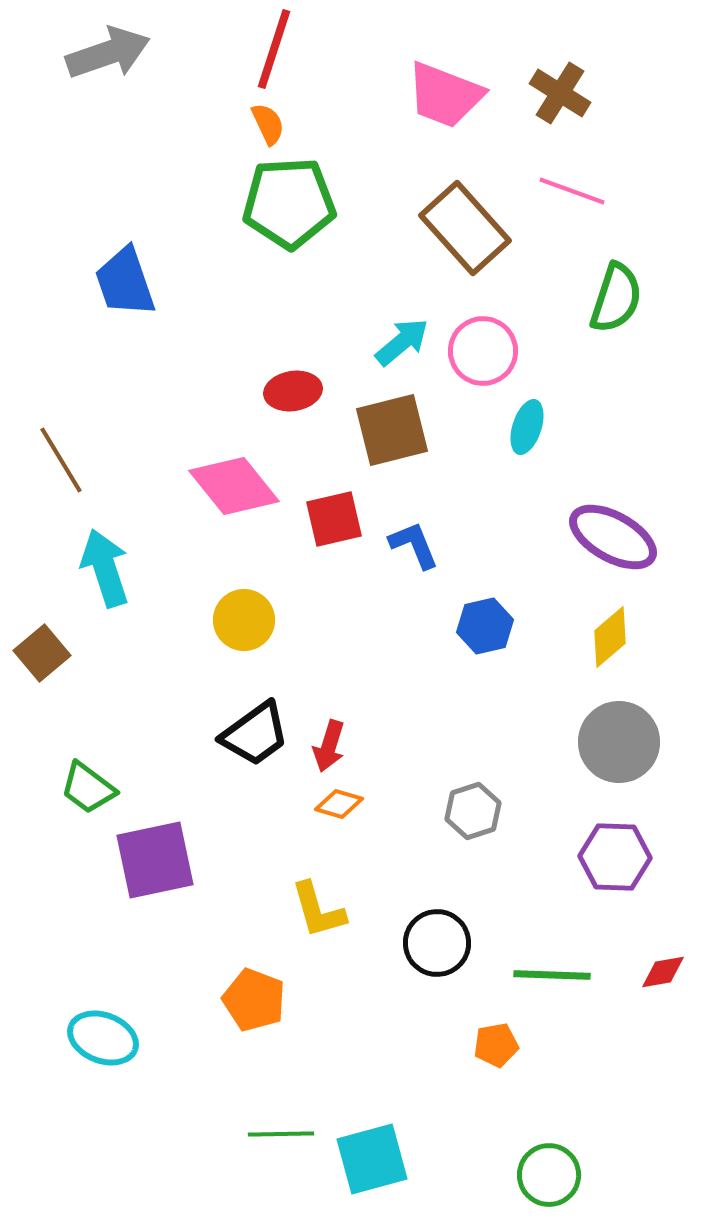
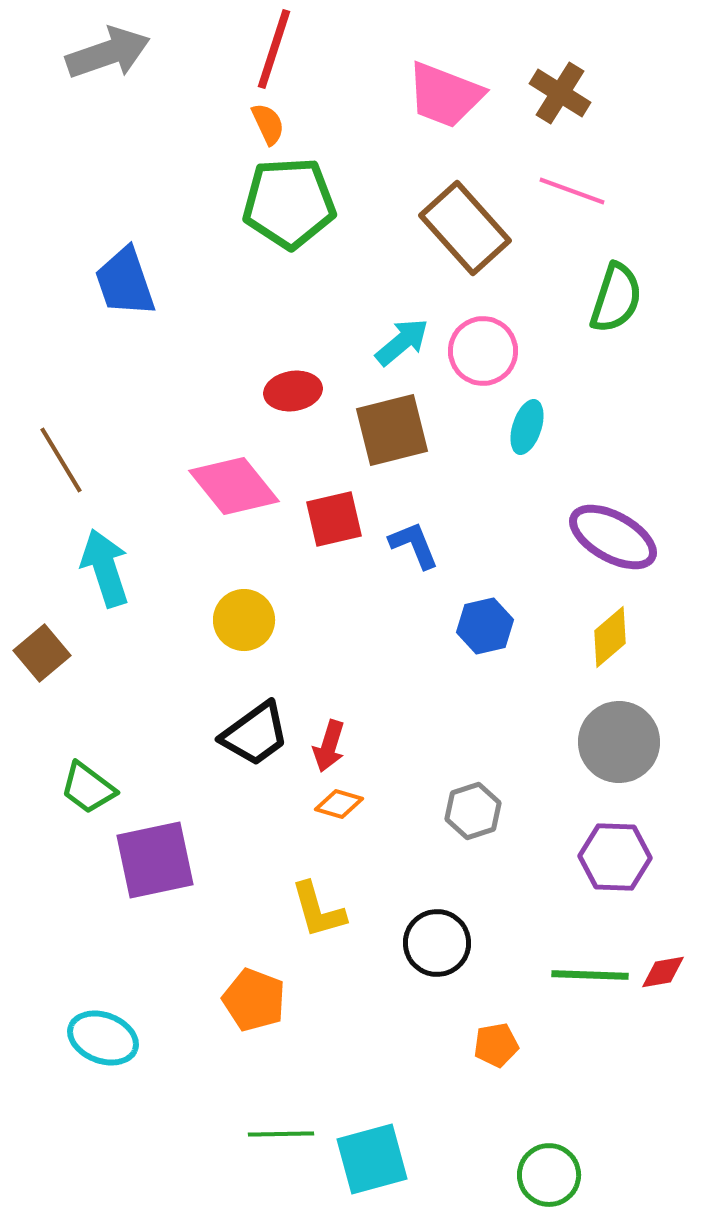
green line at (552, 975): moved 38 px right
